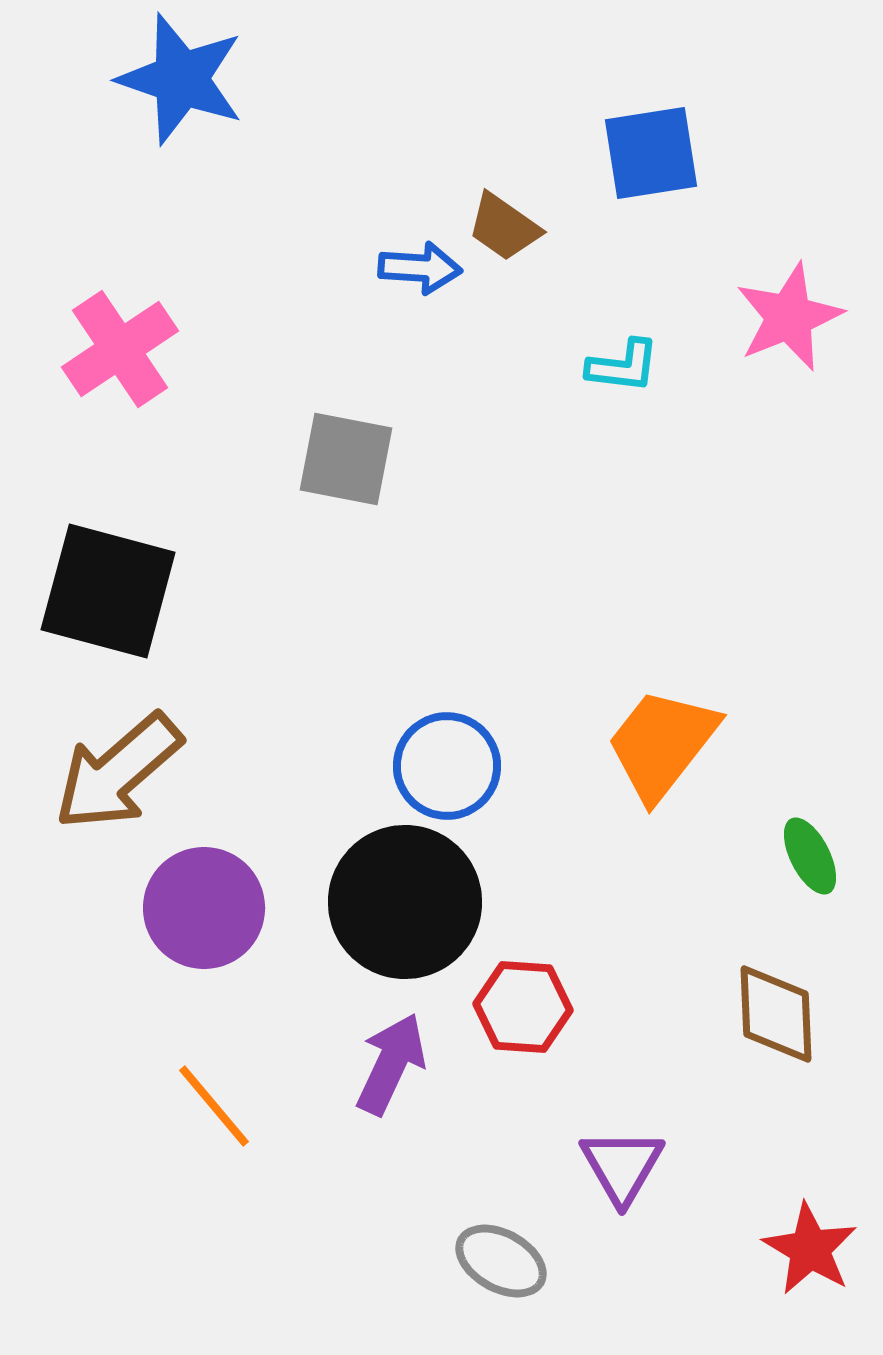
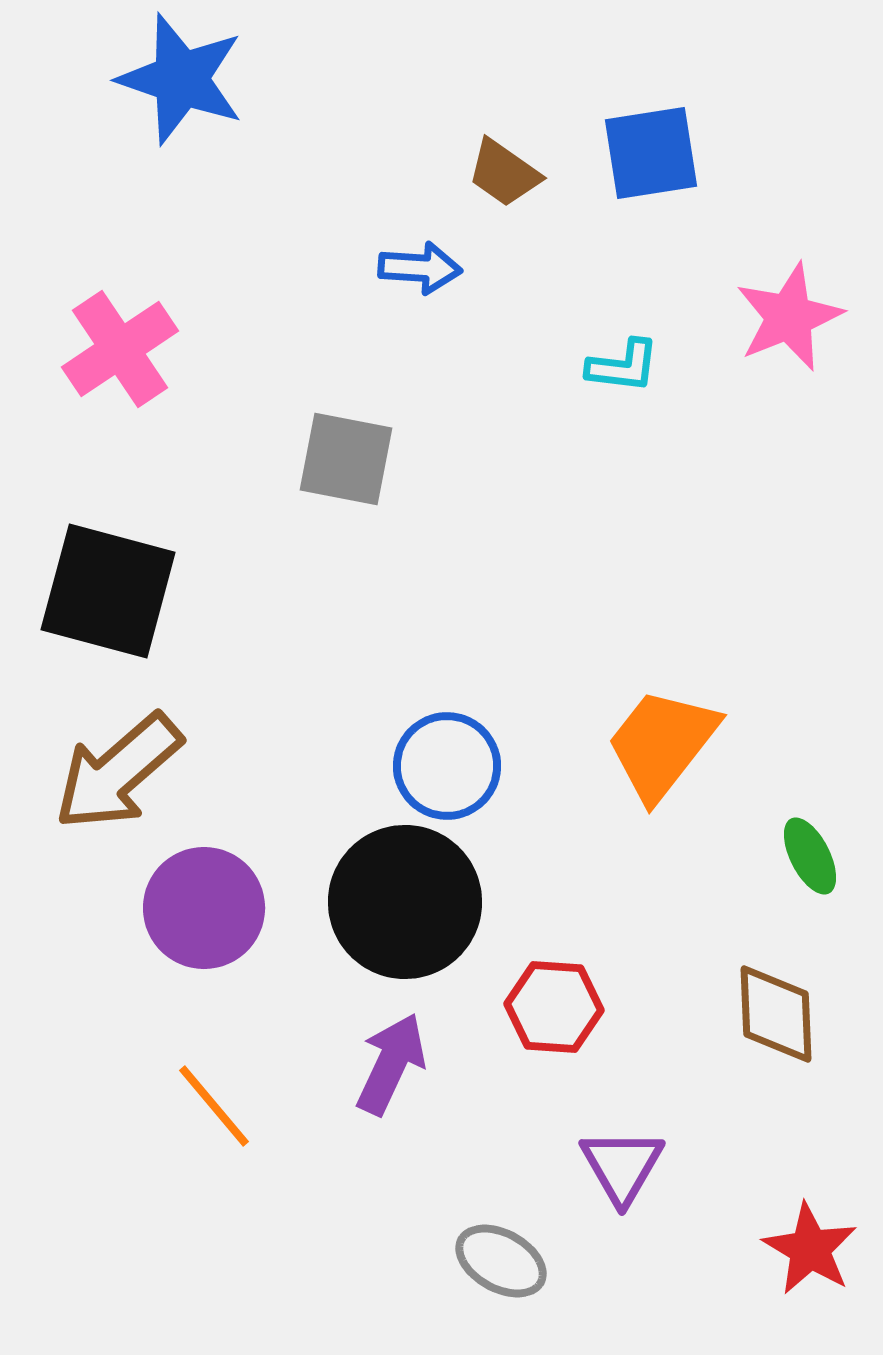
brown trapezoid: moved 54 px up
red hexagon: moved 31 px right
